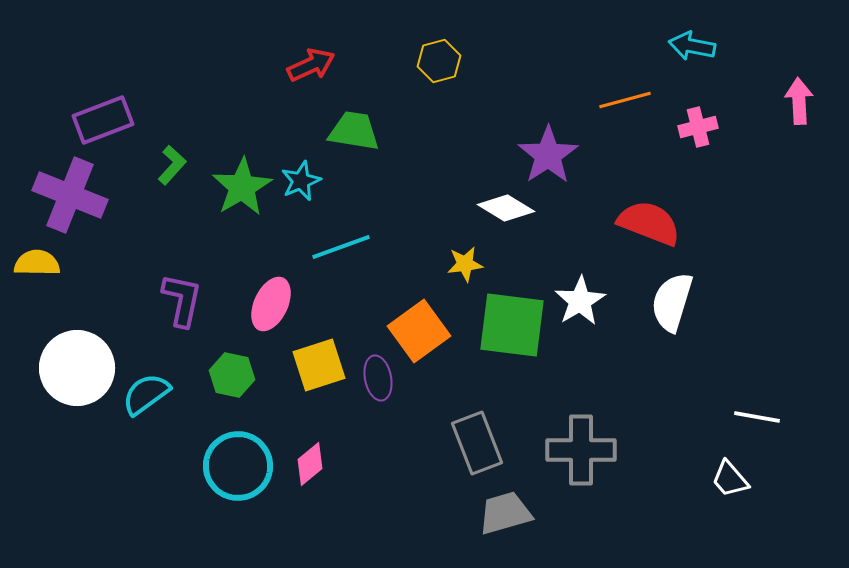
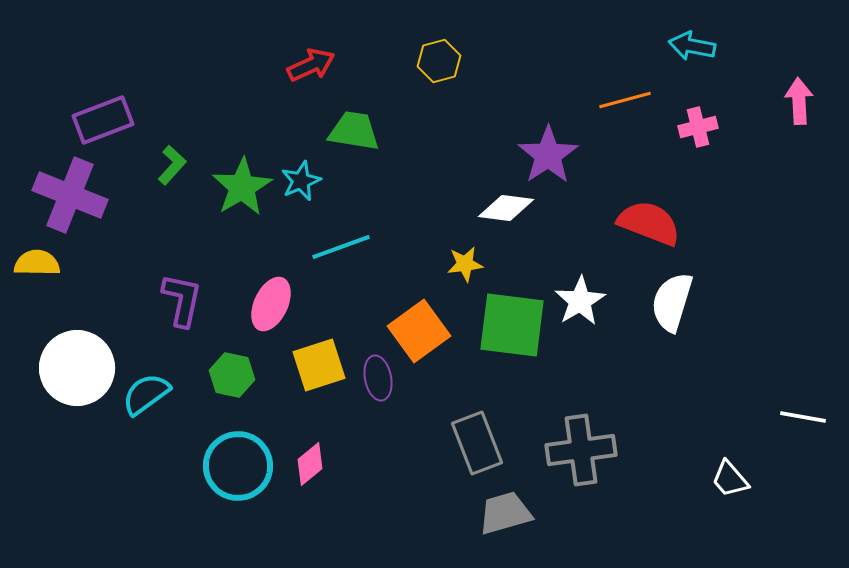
white diamond: rotated 24 degrees counterclockwise
white line: moved 46 px right
gray cross: rotated 8 degrees counterclockwise
